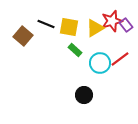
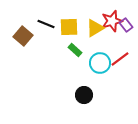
yellow square: rotated 12 degrees counterclockwise
